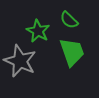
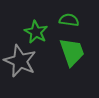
green semicircle: rotated 144 degrees clockwise
green star: moved 2 px left, 1 px down
